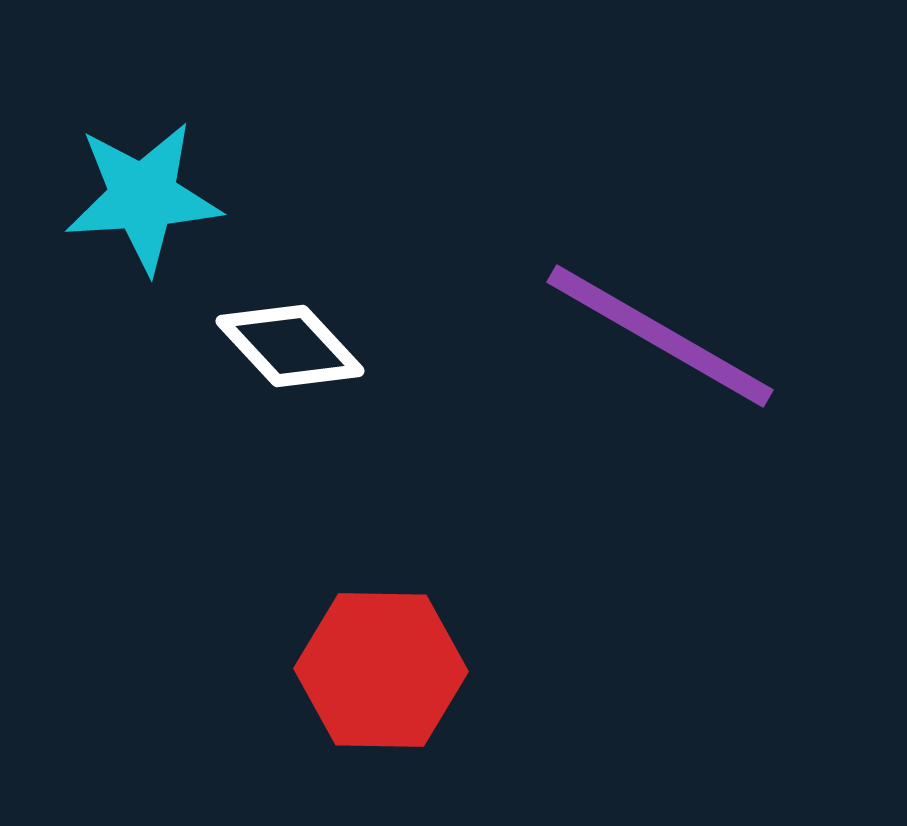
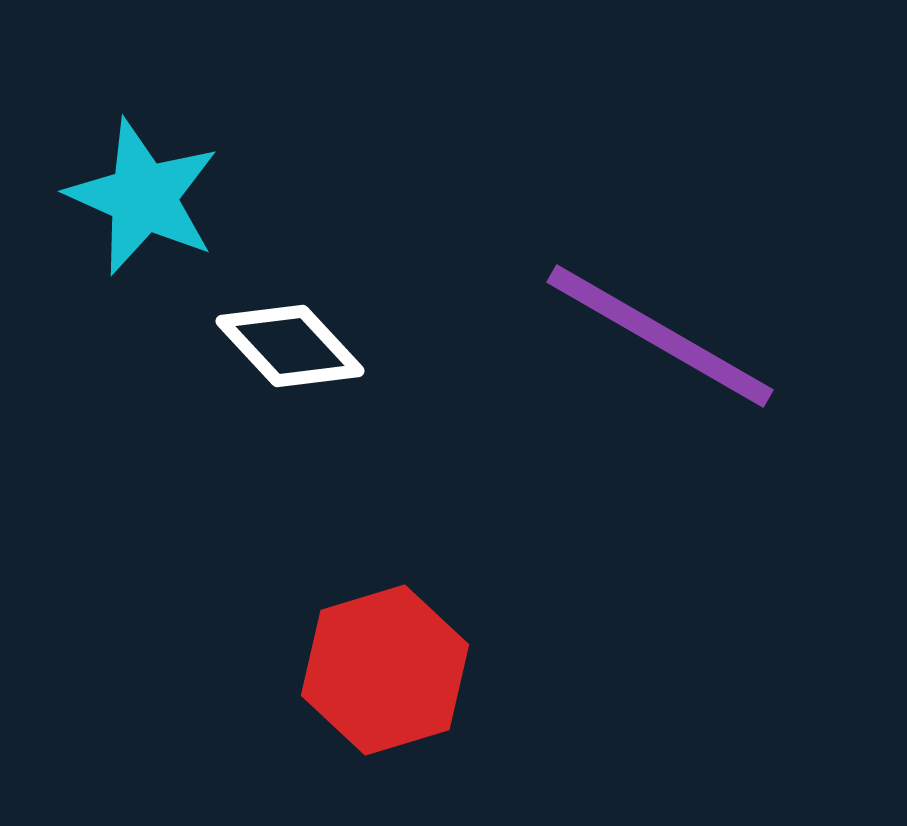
cyan star: rotated 28 degrees clockwise
red hexagon: moved 4 px right; rotated 18 degrees counterclockwise
